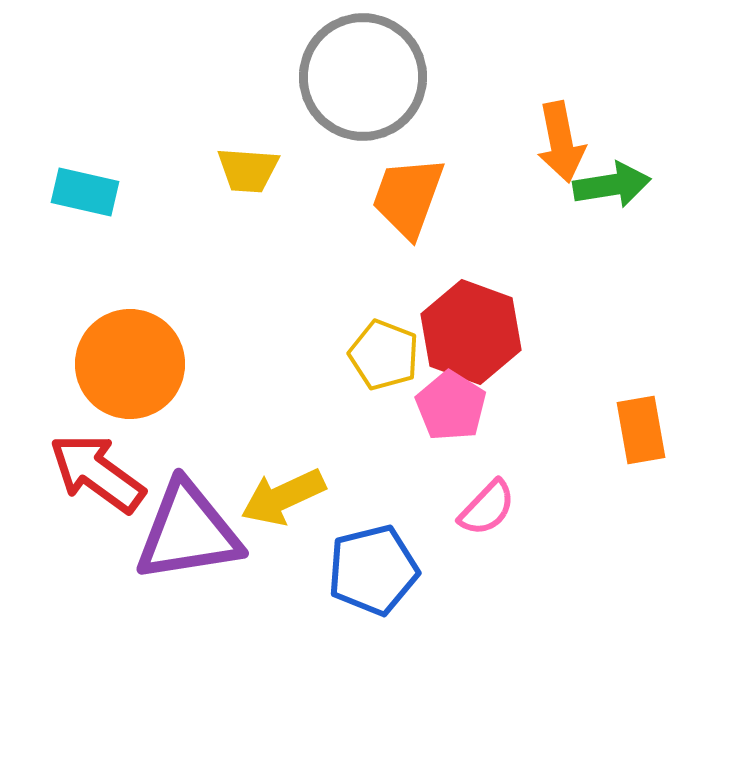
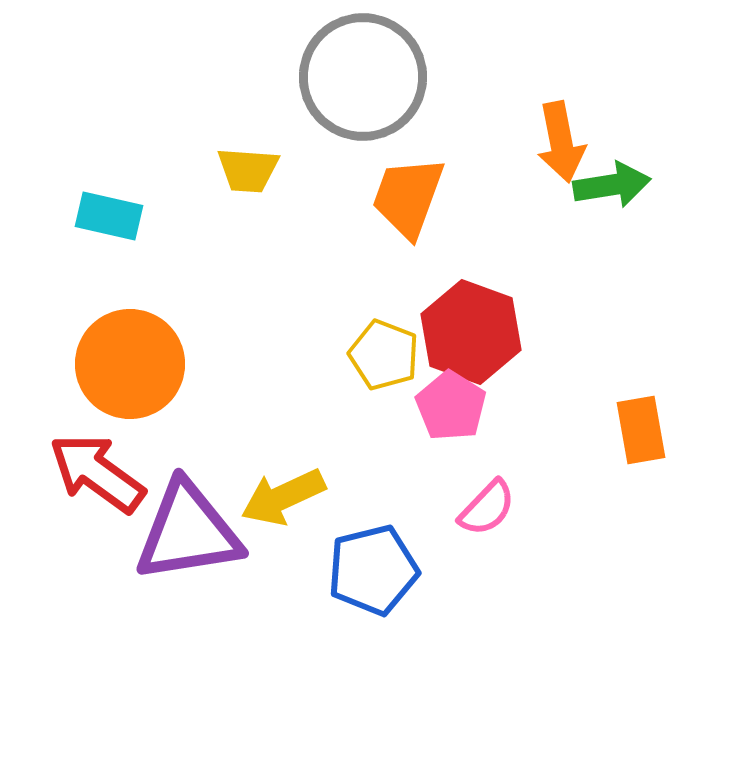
cyan rectangle: moved 24 px right, 24 px down
